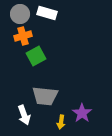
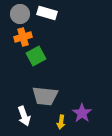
orange cross: moved 1 px down
white arrow: moved 1 px down
